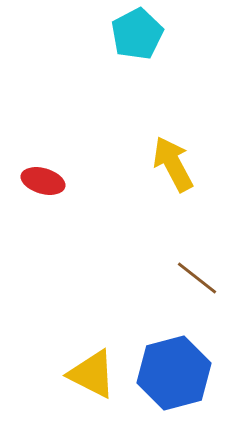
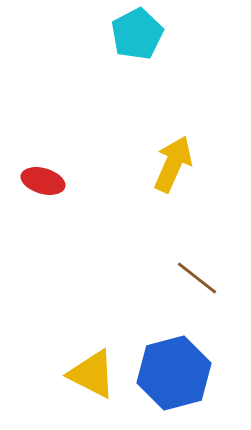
yellow arrow: rotated 52 degrees clockwise
